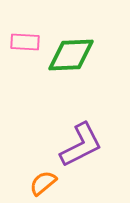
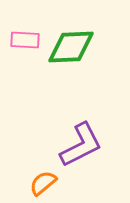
pink rectangle: moved 2 px up
green diamond: moved 8 px up
